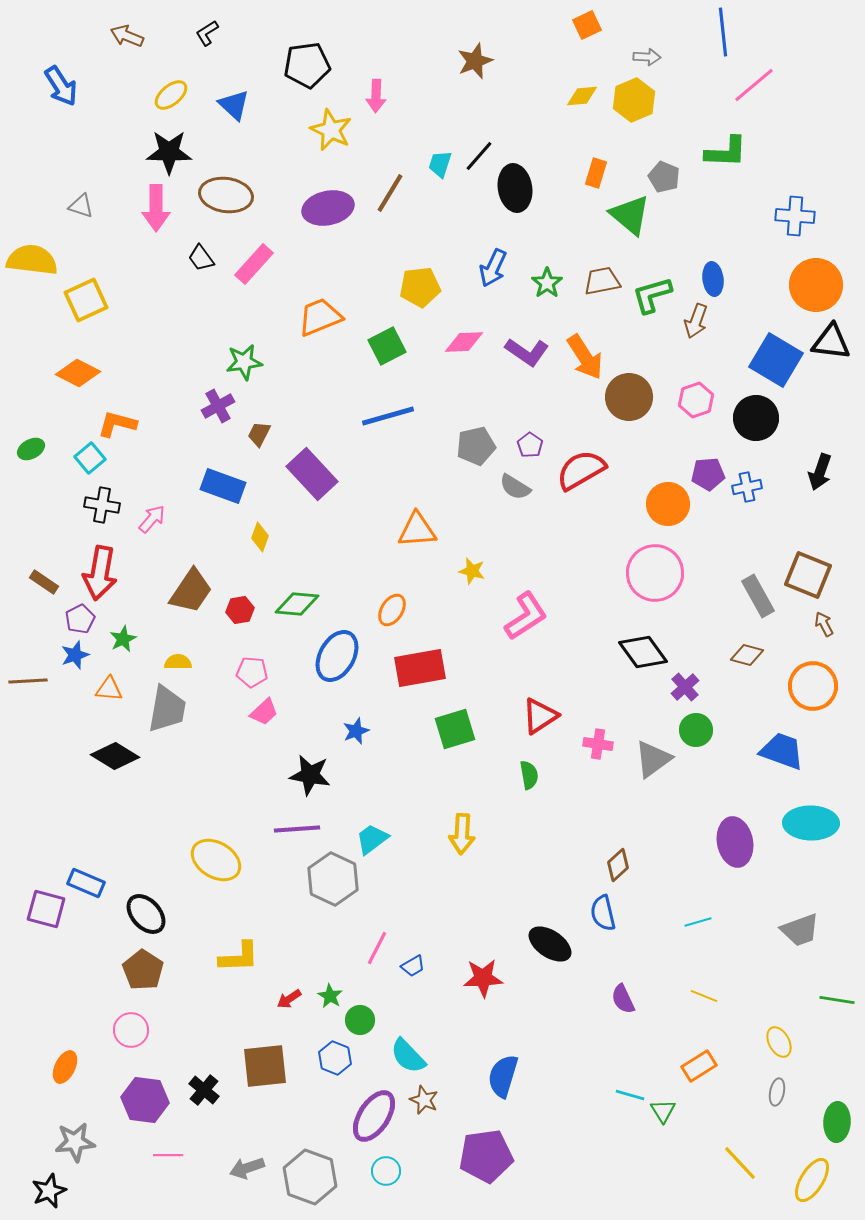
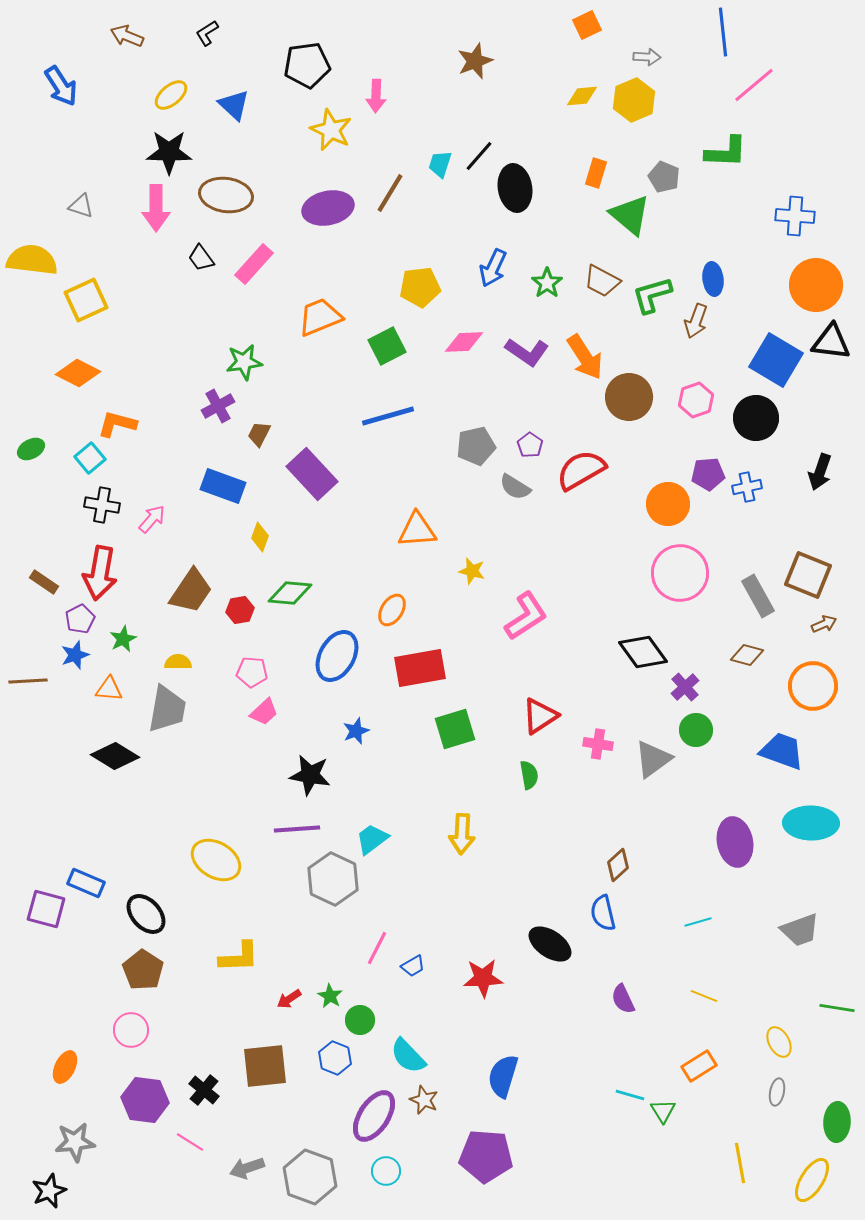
brown trapezoid at (602, 281): rotated 141 degrees counterclockwise
pink circle at (655, 573): moved 25 px right
green diamond at (297, 604): moved 7 px left, 11 px up
brown arrow at (824, 624): rotated 95 degrees clockwise
green line at (837, 1000): moved 8 px down
pink line at (168, 1155): moved 22 px right, 13 px up; rotated 32 degrees clockwise
purple pentagon at (486, 1156): rotated 12 degrees clockwise
yellow line at (740, 1163): rotated 33 degrees clockwise
